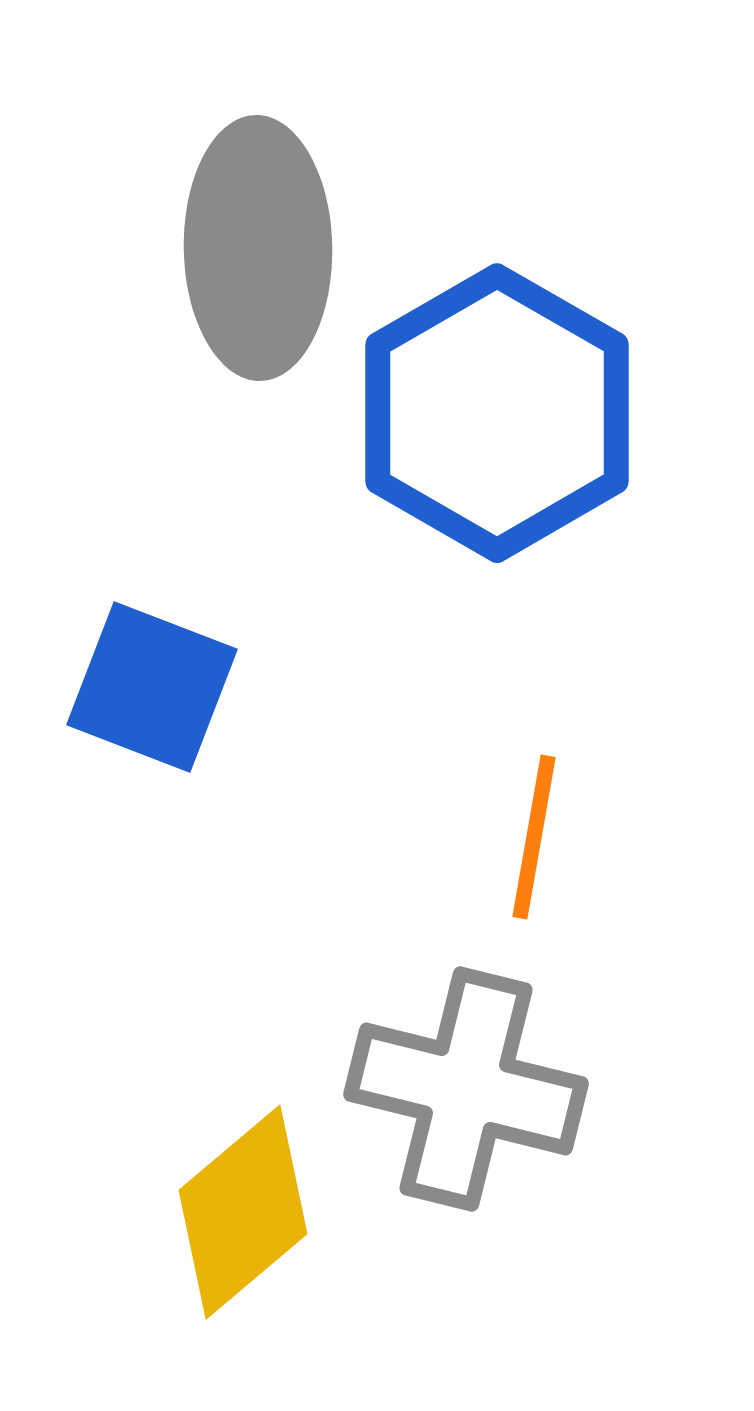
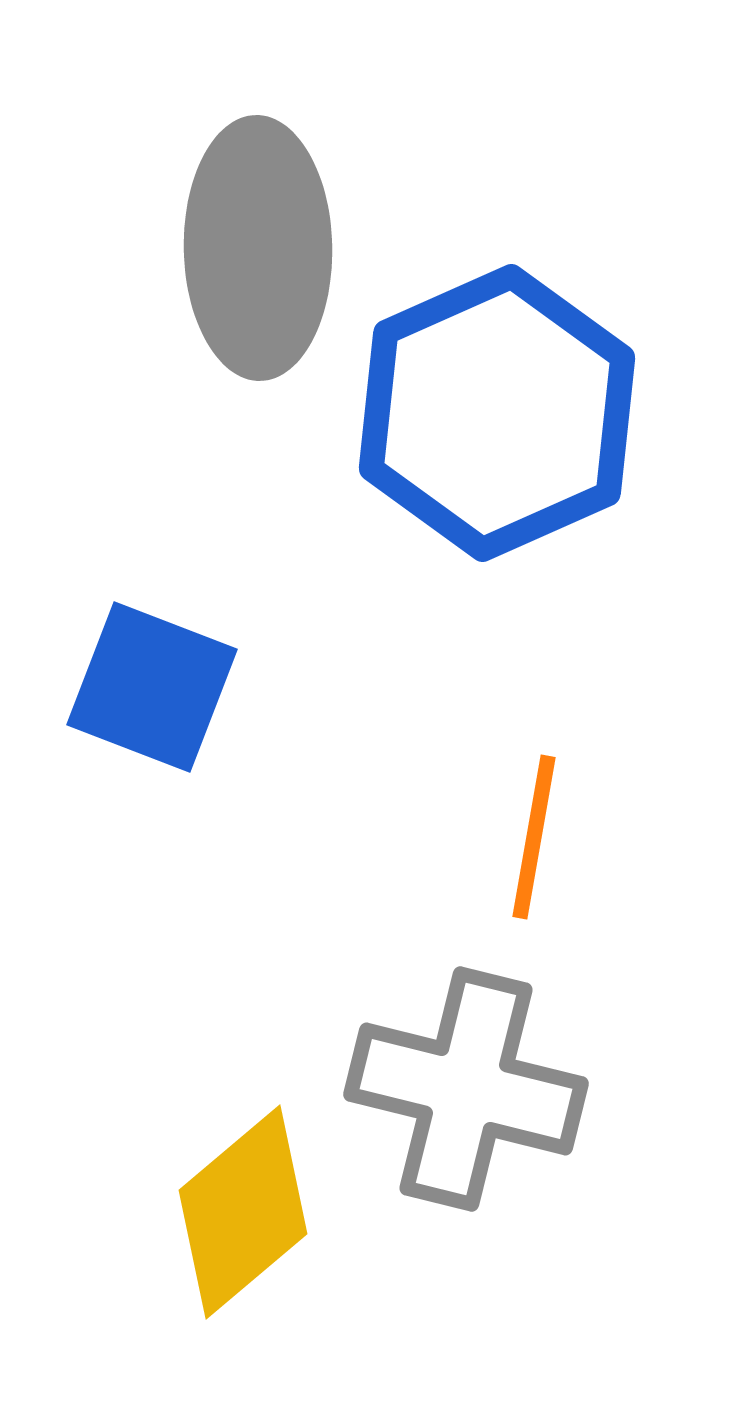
blue hexagon: rotated 6 degrees clockwise
